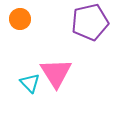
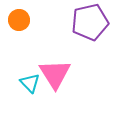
orange circle: moved 1 px left, 1 px down
pink triangle: moved 1 px left, 1 px down
